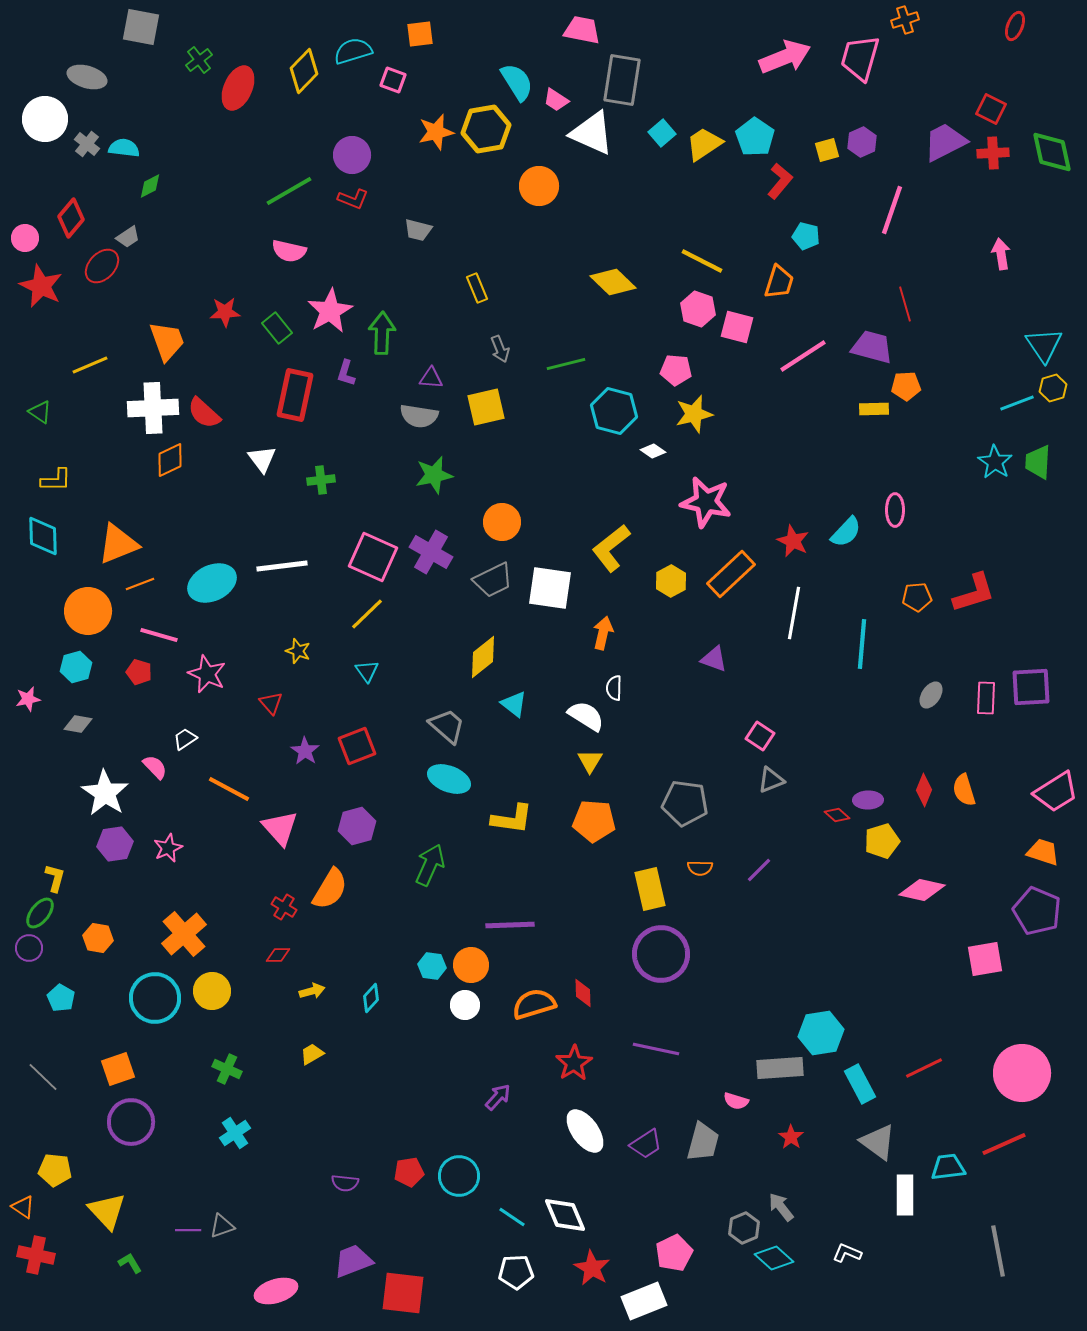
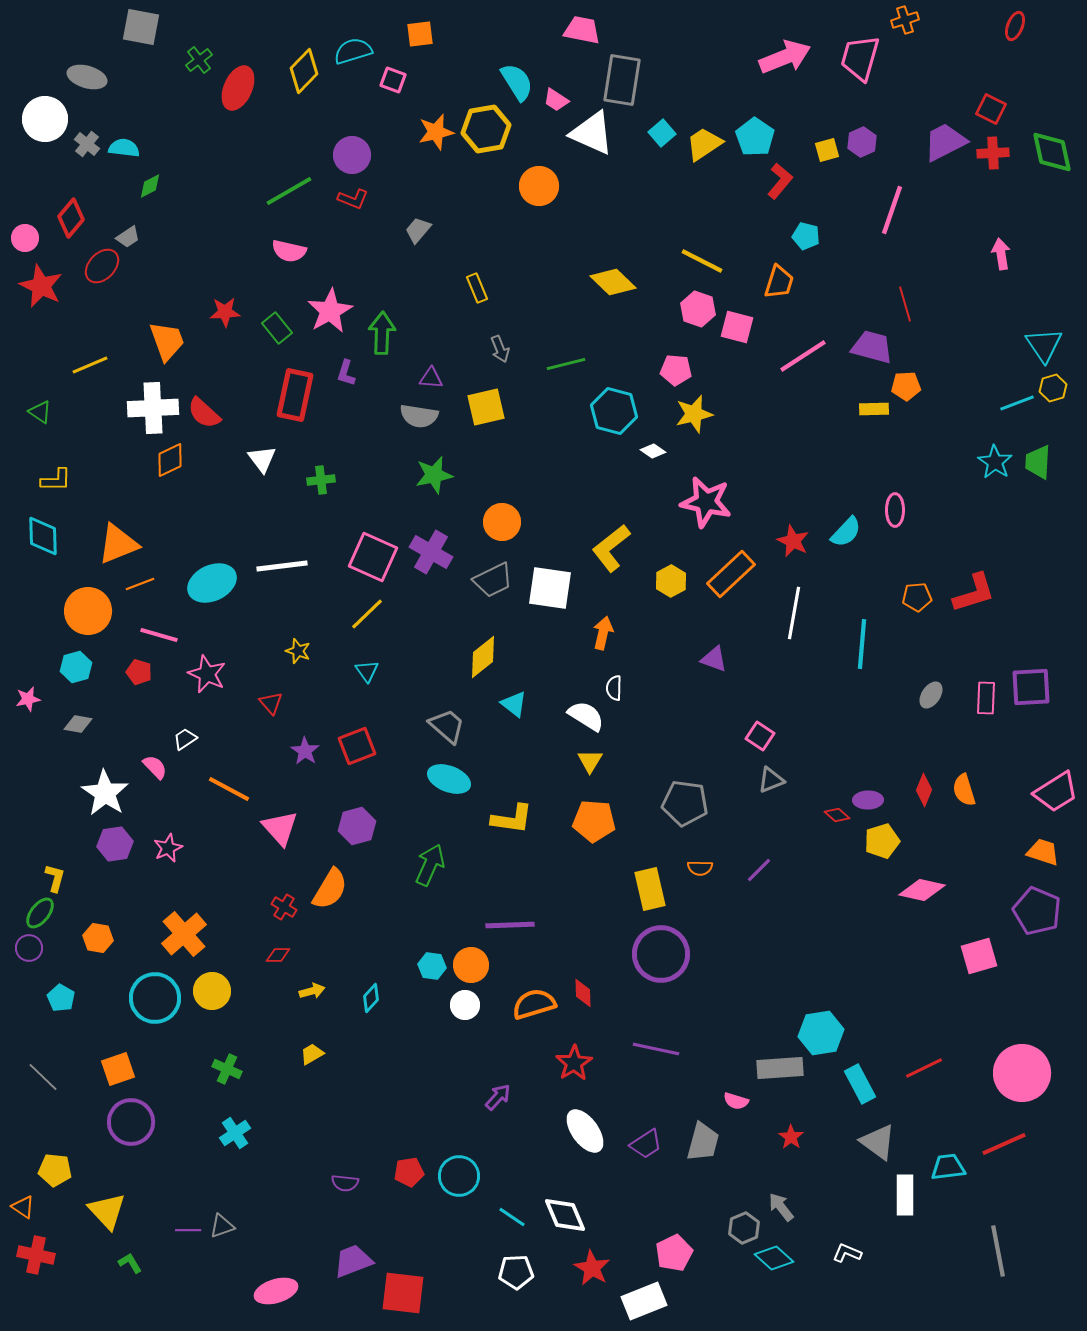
gray trapezoid at (418, 230): rotated 116 degrees clockwise
pink square at (985, 959): moved 6 px left, 3 px up; rotated 6 degrees counterclockwise
